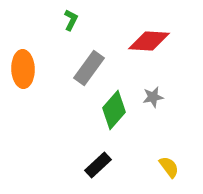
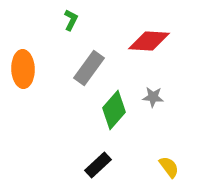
gray star: rotated 15 degrees clockwise
